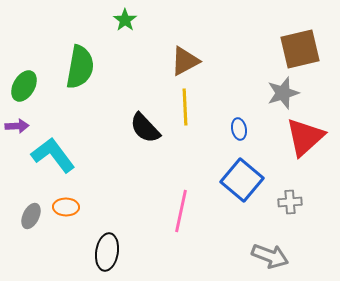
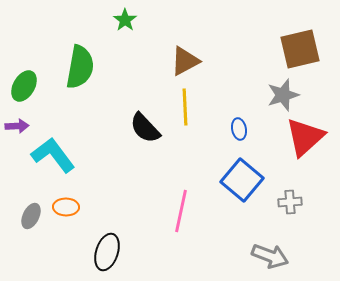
gray star: moved 2 px down
black ellipse: rotated 9 degrees clockwise
